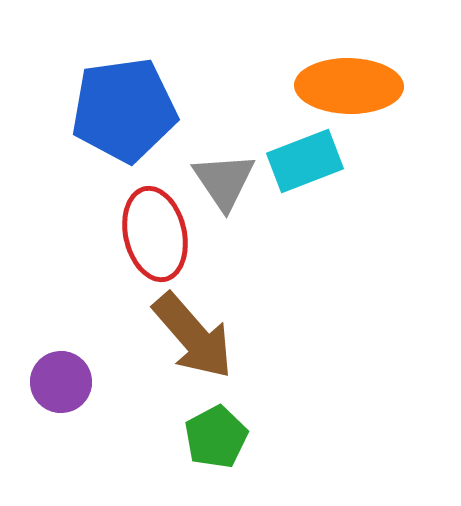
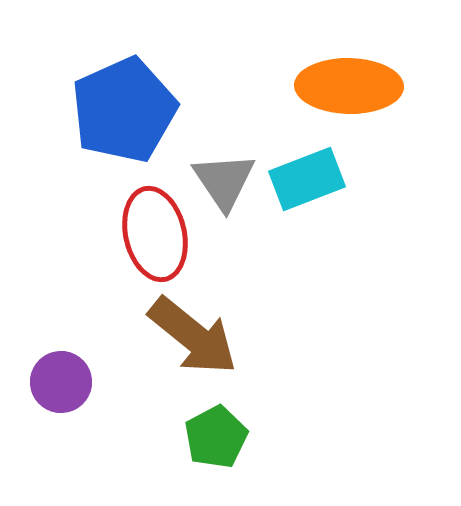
blue pentagon: rotated 16 degrees counterclockwise
cyan rectangle: moved 2 px right, 18 px down
brown arrow: rotated 10 degrees counterclockwise
